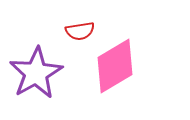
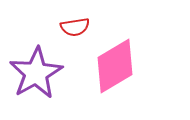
red semicircle: moved 5 px left, 4 px up
